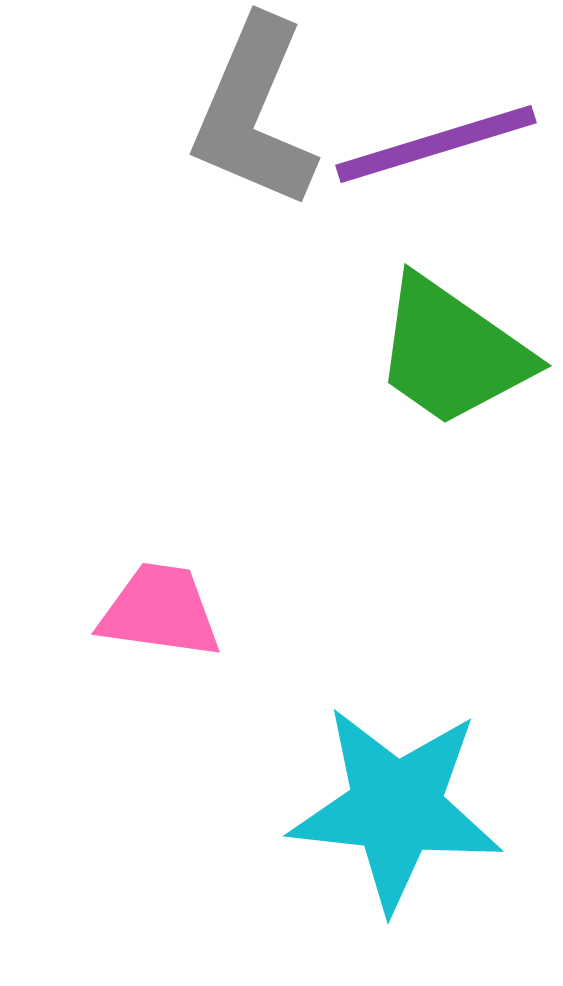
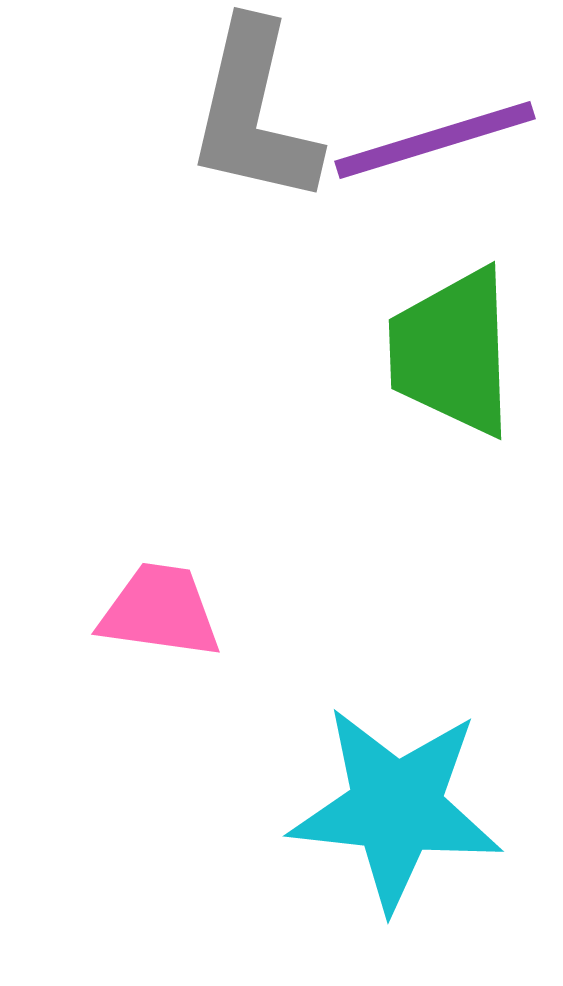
gray L-shape: rotated 10 degrees counterclockwise
purple line: moved 1 px left, 4 px up
green trapezoid: rotated 53 degrees clockwise
